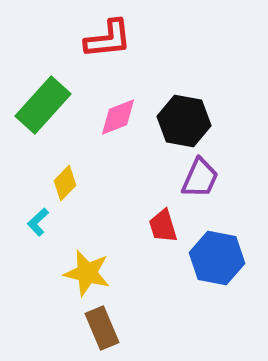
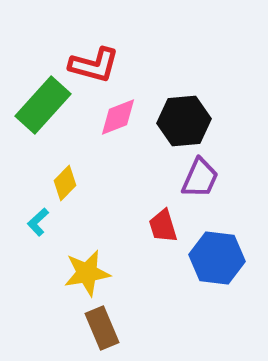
red L-shape: moved 14 px left, 26 px down; rotated 21 degrees clockwise
black hexagon: rotated 15 degrees counterclockwise
blue hexagon: rotated 4 degrees counterclockwise
yellow star: rotated 24 degrees counterclockwise
